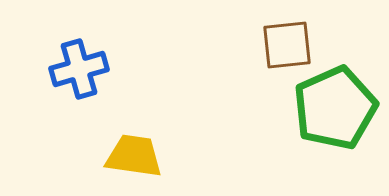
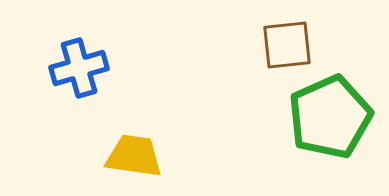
blue cross: moved 1 px up
green pentagon: moved 5 px left, 9 px down
